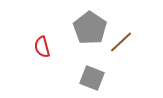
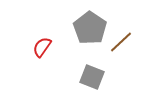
red semicircle: rotated 50 degrees clockwise
gray square: moved 1 px up
